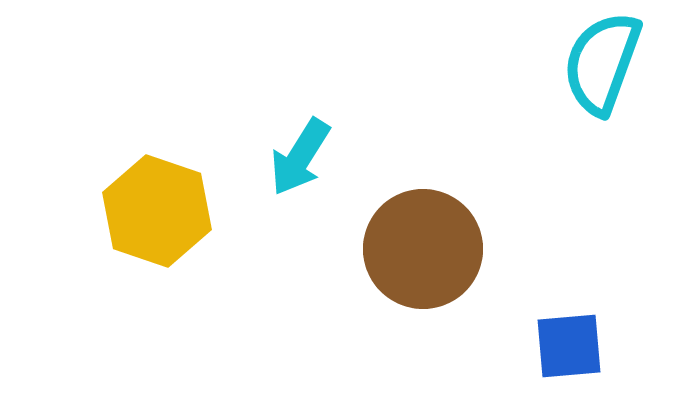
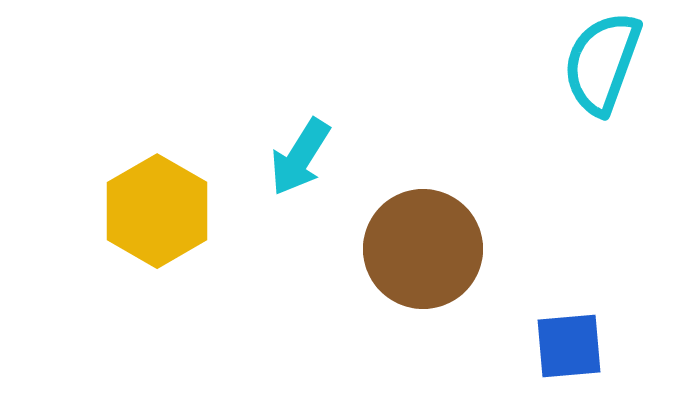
yellow hexagon: rotated 11 degrees clockwise
